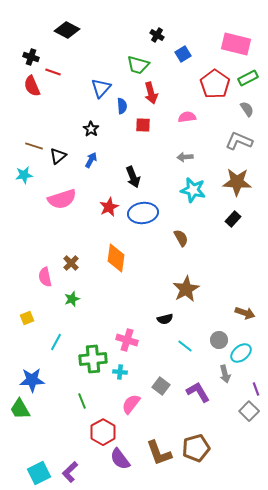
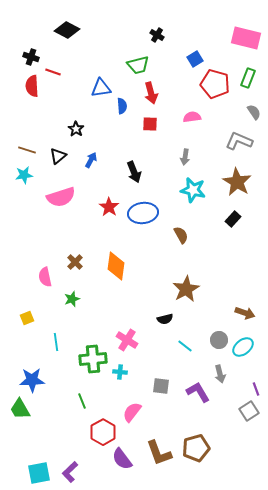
pink rectangle at (236, 44): moved 10 px right, 6 px up
blue square at (183, 54): moved 12 px right, 5 px down
green trapezoid at (138, 65): rotated 30 degrees counterclockwise
green rectangle at (248, 78): rotated 42 degrees counterclockwise
red pentagon at (215, 84): rotated 20 degrees counterclockwise
red semicircle at (32, 86): rotated 20 degrees clockwise
blue triangle at (101, 88): rotated 40 degrees clockwise
gray semicircle at (247, 109): moved 7 px right, 3 px down
pink semicircle at (187, 117): moved 5 px right
red square at (143, 125): moved 7 px right, 1 px up
black star at (91, 129): moved 15 px left
brown line at (34, 146): moved 7 px left, 4 px down
gray arrow at (185, 157): rotated 77 degrees counterclockwise
black arrow at (133, 177): moved 1 px right, 5 px up
brown star at (237, 182): rotated 28 degrees clockwise
pink semicircle at (62, 199): moved 1 px left, 2 px up
red star at (109, 207): rotated 12 degrees counterclockwise
brown semicircle at (181, 238): moved 3 px up
orange diamond at (116, 258): moved 8 px down
brown cross at (71, 263): moved 4 px right, 1 px up
pink cross at (127, 340): rotated 15 degrees clockwise
cyan line at (56, 342): rotated 36 degrees counterclockwise
cyan ellipse at (241, 353): moved 2 px right, 6 px up
gray arrow at (225, 374): moved 5 px left
gray square at (161, 386): rotated 30 degrees counterclockwise
pink semicircle at (131, 404): moved 1 px right, 8 px down
gray square at (249, 411): rotated 12 degrees clockwise
purple semicircle at (120, 459): moved 2 px right
cyan square at (39, 473): rotated 15 degrees clockwise
